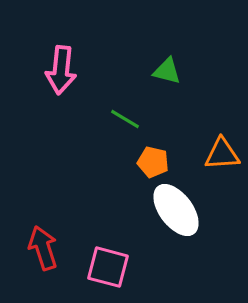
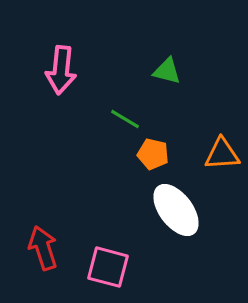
orange pentagon: moved 8 px up
